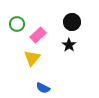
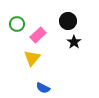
black circle: moved 4 px left, 1 px up
black star: moved 5 px right, 3 px up
